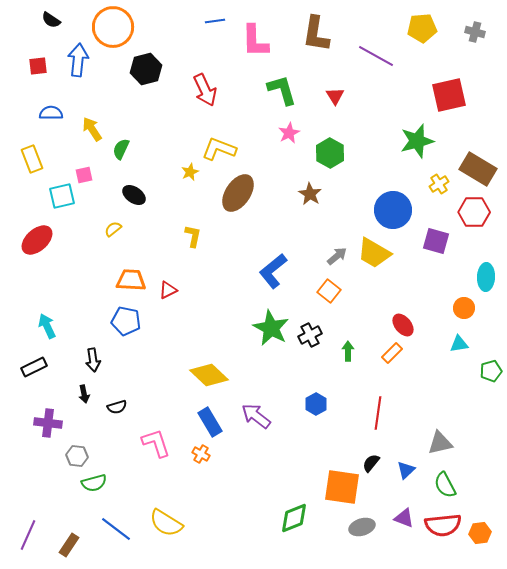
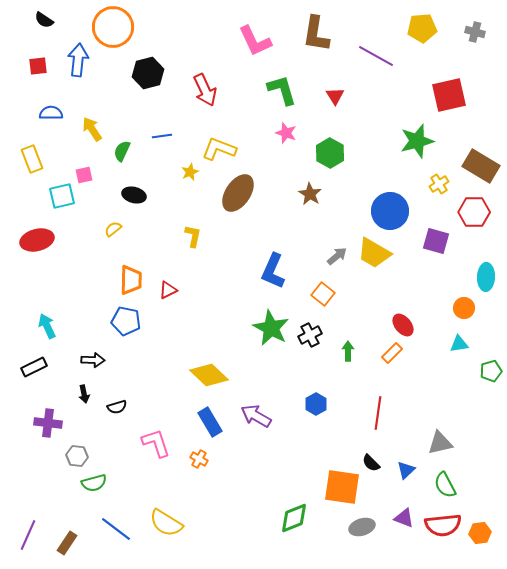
black semicircle at (51, 20): moved 7 px left
blue line at (215, 21): moved 53 px left, 115 px down
pink L-shape at (255, 41): rotated 24 degrees counterclockwise
black hexagon at (146, 69): moved 2 px right, 4 px down
pink star at (289, 133): moved 3 px left; rotated 25 degrees counterclockwise
green semicircle at (121, 149): moved 1 px right, 2 px down
brown rectangle at (478, 169): moved 3 px right, 3 px up
black ellipse at (134, 195): rotated 20 degrees counterclockwise
blue circle at (393, 210): moved 3 px left, 1 px down
red ellipse at (37, 240): rotated 28 degrees clockwise
blue L-shape at (273, 271): rotated 27 degrees counterclockwise
orange trapezoid at (131, 280): rotated 88 degrees clockwise
orange square at (329, 291): moved 6 px left, 3 px down
black arrow at (93, 360): rotated 80 degrees counterclockwise
purple arrow at (256, 416): rotated 8 degrees counterclockwise
orange cross at (201, 454): moved 2 px left, 5 px down
black semicircle at (371, 463): rotated 84 degrees counterclockwise
brown rectangle at (69, 545): moved 2 px left, 2 px up
